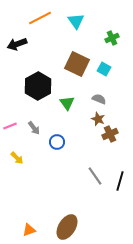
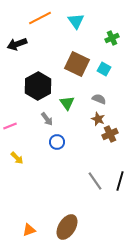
gray arrow: moved 13 px right, 9 px up
gray line: moved 5 px down
